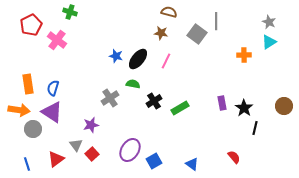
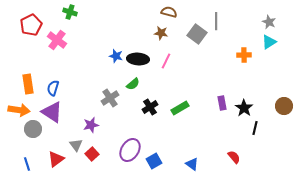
black ellipse: rotated 55 degrees clockwise
green semicircle: rotated 128 degrees clockwise
black cross: moved 4 px left, 6 px down
